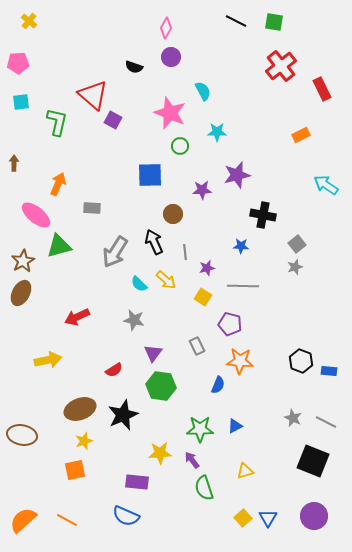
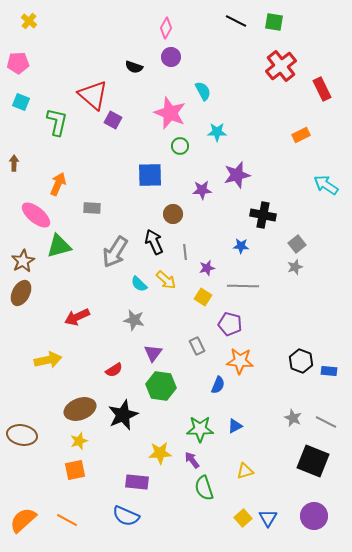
cyan square at (21, 102): rotated 30 degrees clockwise
yellow star at (84, 441): moved 5 px left
